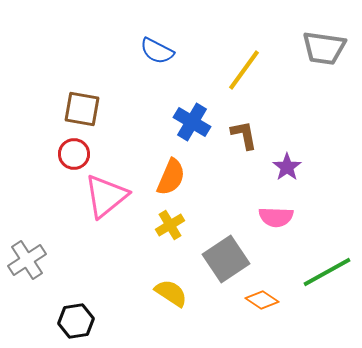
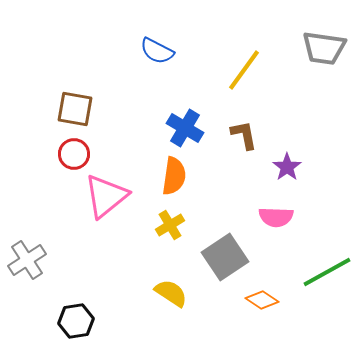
brown square: moved 7 px left
blue cross: moved 7 px left, 6 px down
orange semicircle: moved 3 px right, 1 px up; rotated 15 degrees counterclockwise
gray square: moved 1 px left, 2 px up
